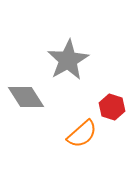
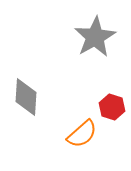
gray star: moved 27 px right, 23 px up
gray diamond: rotated 36 degrees clockwise
